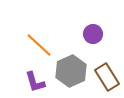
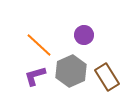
purple circle: moved 9 px left, 1 px down
purple L-shape: moved 6 px up; rotated 90 degrees clockwise
